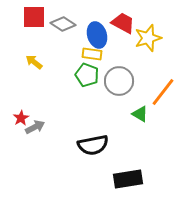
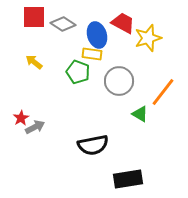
green pentagon: moved 9 px left, 3 px up
